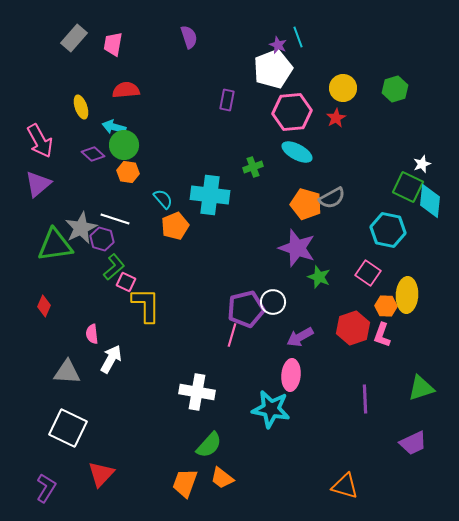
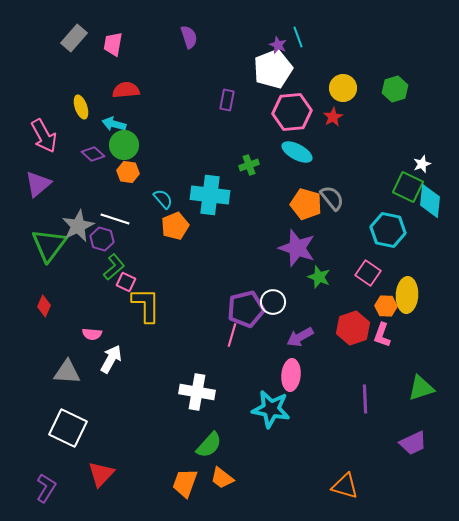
red star at (336, 118): moved 3 px left, 1 px up
cyan arrow at (114, 127): moved 3 px up
pink arrow at (40, 141): moved 4 px right, 5 px up
green cross at (253, 167): moved 4 px left, 2 px up
gray semicircle at (332, 198): rotated 100 degrees counterclockwise
gray star at (81, 228): moved 3 px left, 2 px up
green triangle at (55, 245): moved 6 px left; rotated 45 degrees counterclockwise
pink semicircle at (92, 334): rotated 78 degrees counterclockwise
